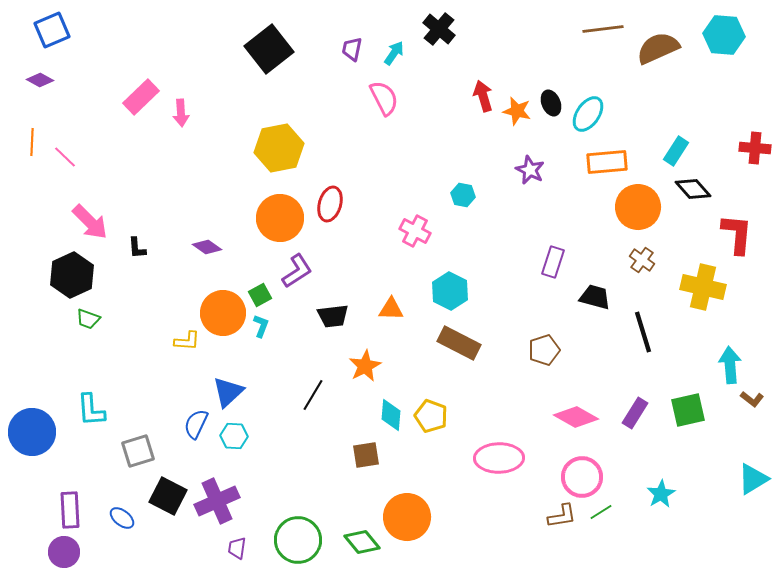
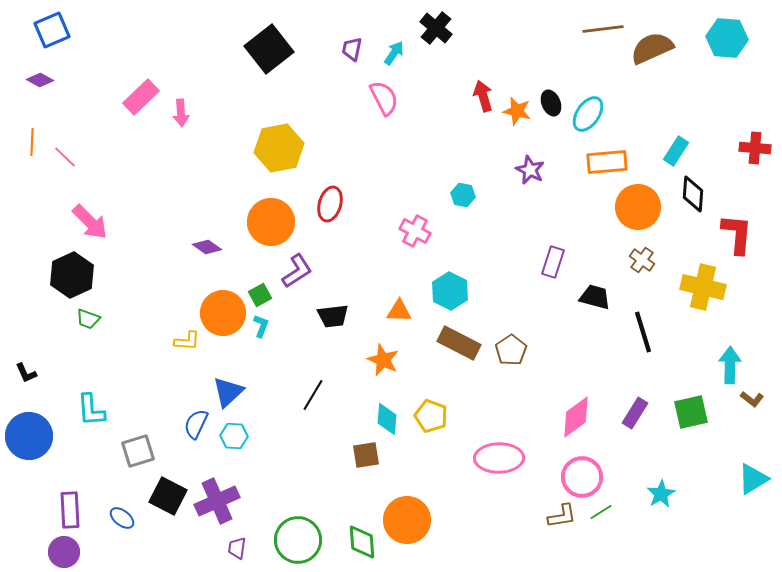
black cross at (439, 29): moved 3 px left, 1 px up
cyan hexagon at (724, 35): moved 3 px right, 3 px down
brown semicircle at (658, 48): moved 6 px left
black diamond at (693, 189): moved 5 px down; rotated 45 degrees clockwise
orange circle at (280, 218): moved 9 px left, 4 px down
black L-shape at (137, 248): moved 111 px left, 125 px down; rotated 20 degrees counterclockwise
orange triangle at (391, 309): moved 8 px right, 2 px down
brown pentagon at (544, 350): moved 33 px left; rotated 16 degrees counterclockwise
cyan arrow at (730, 365): rotated 6 degrees clockwise
orange star at (365, 366): moved 18 px right, 6 px up; rotated 20 degrees counterclockwise
green square at (688, 410): moved 3 px right, 2 px down
cyan diamond at (391, 415): moved 4 px left, 4 px down
pink diamond at (576, 417): rotated 66 degrees counterclockwise
blue circle at (32, 432): moved 3 px left, 4 px down
orange circle at (407, 517): moved 3 px down
green diamond at (362, 542): rotated 36 degrees clockwise
